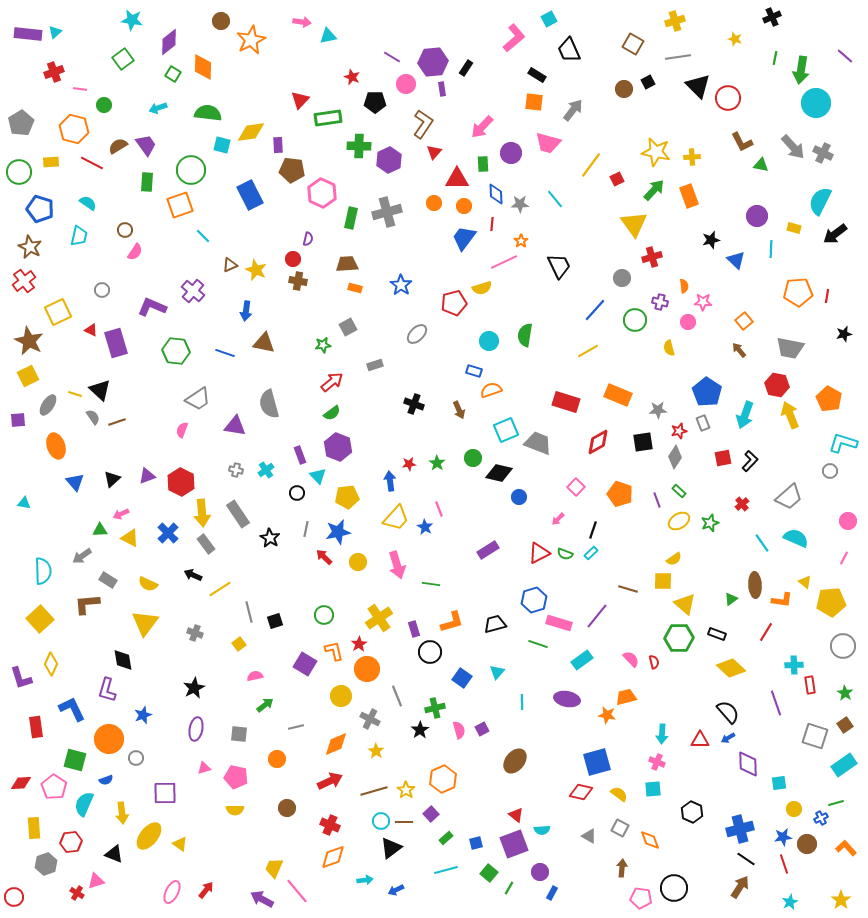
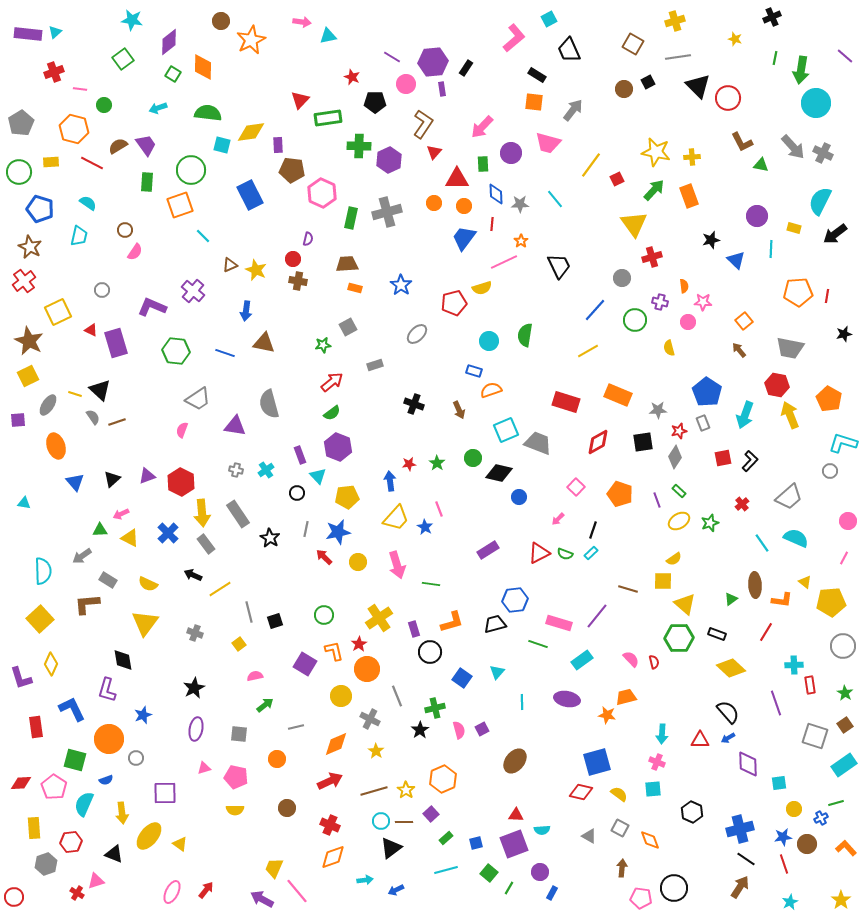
blue hexagon at (534, 600): moved 19 px left; rotated 10 degrees clockwise
red triangle at (516, 815): rotated 35 degrees counterclockwise
